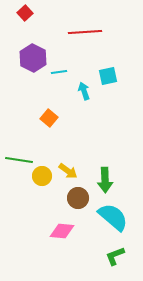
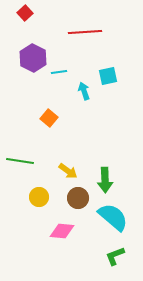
green line: moved 1 px right, 1 px down
yellow circle: moved 3 px left, 21 px down
